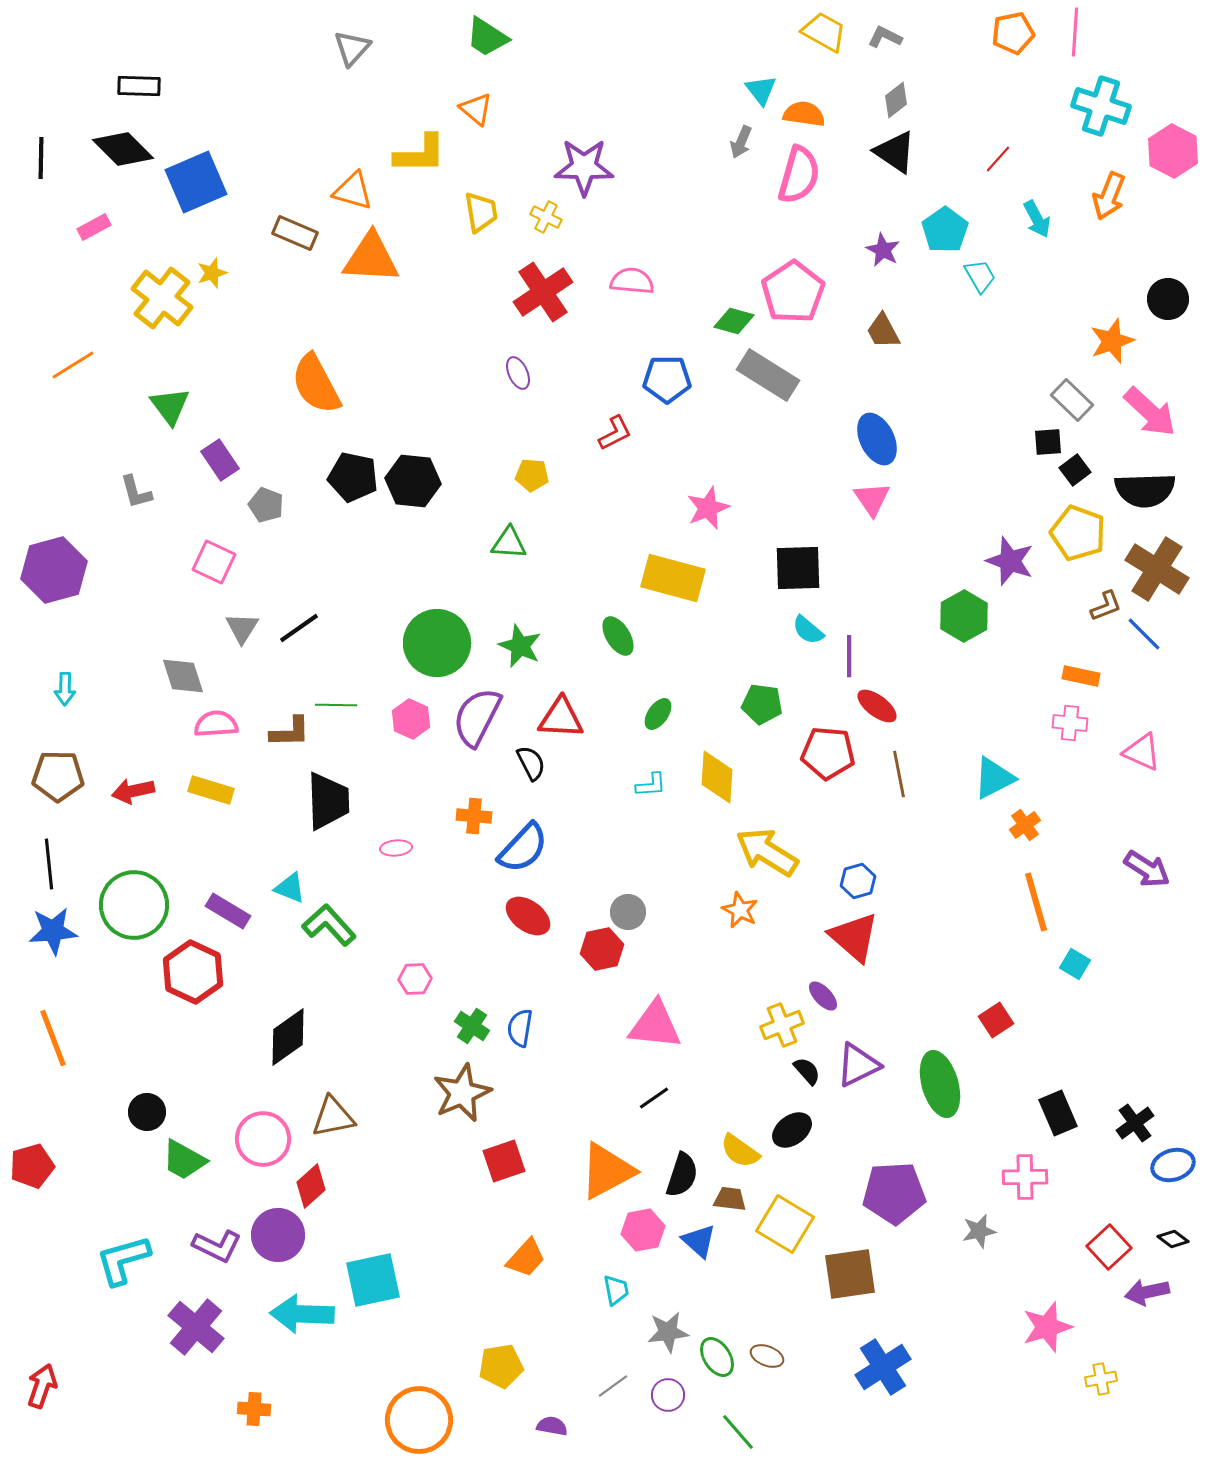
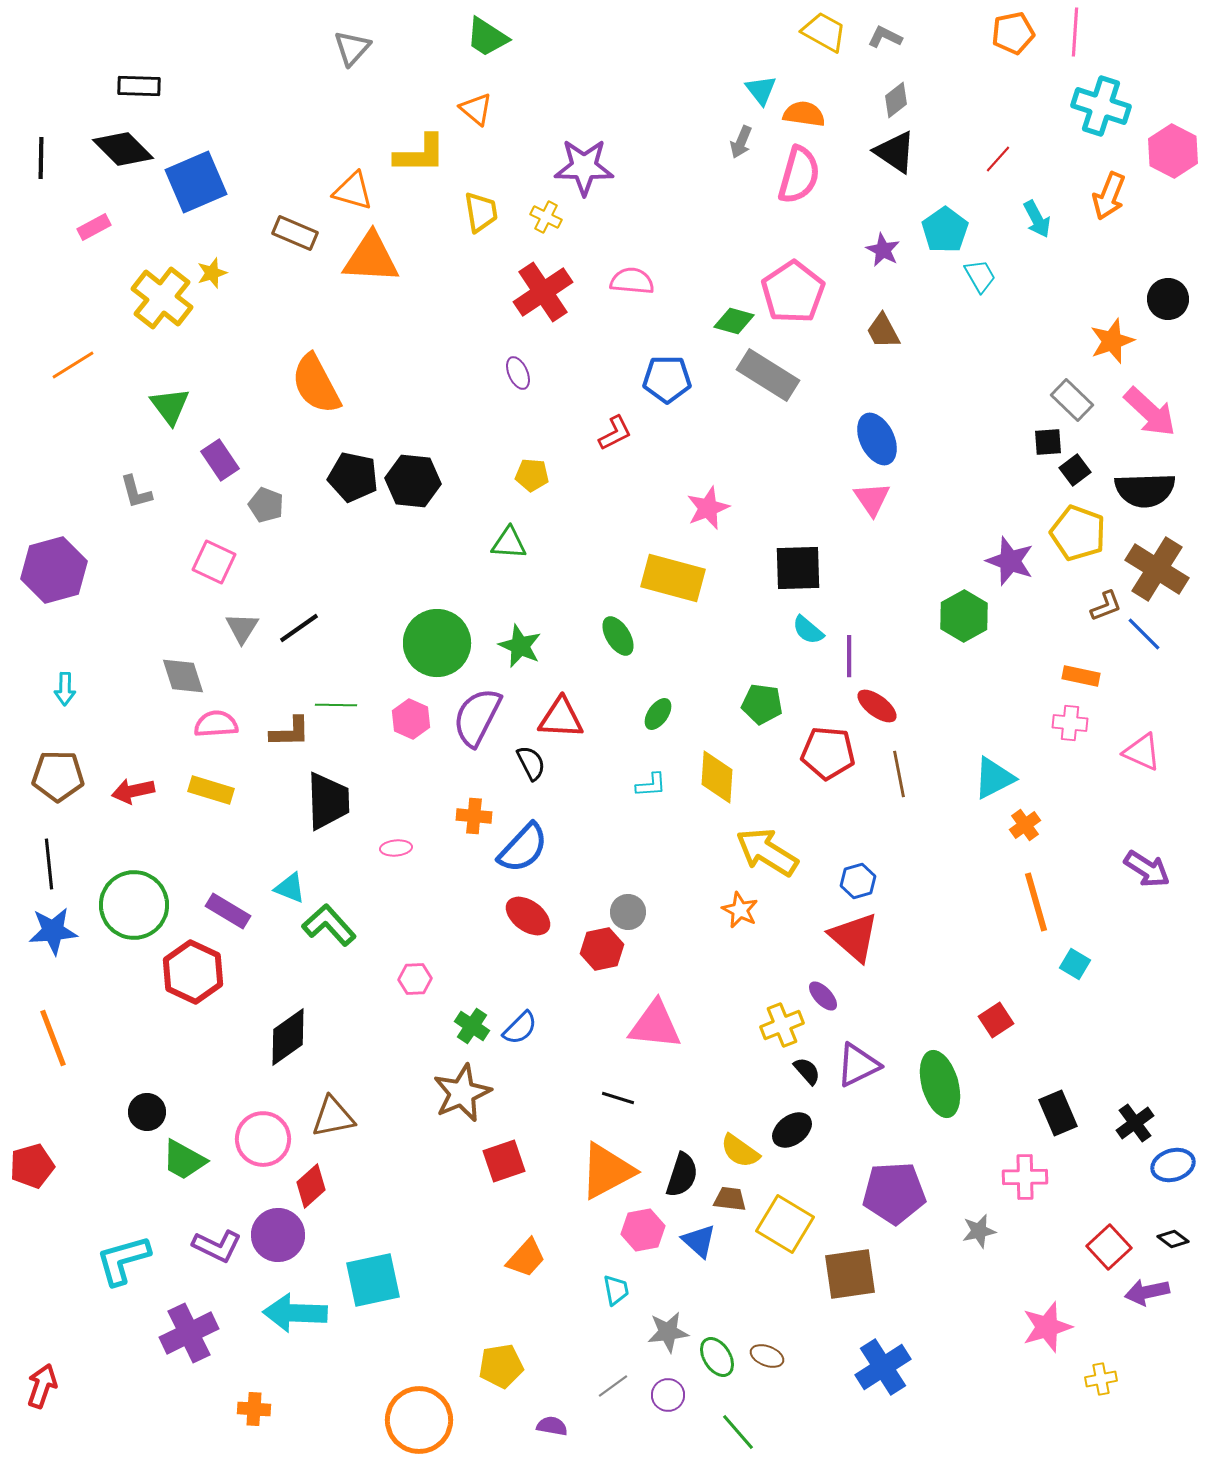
blue semicircle at (520, 1028): rotated 144 degrees counterclockwise
black line at (654, 1098): moved 36 px left; rotated 52 degrees clockwise
cyan arrow at (302, 1314): moved 7 px left, 1 px up
purple cross at (196, 1327): moved 7 px left, 6 px down; rotated 24 degrees clockwise
